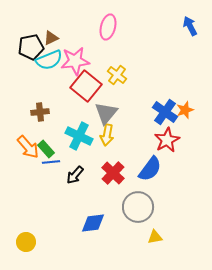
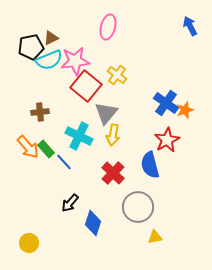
blue cross: moved 1 px right, 9 px up
yellow arrow: moved 6 px right
blue line: moved 13 px right; rotated 54 degrees clockwise
blue semicircle: moved 4 px up; rotated 128 degrees clockwise
black arrow: moved 5 px left, 28 px down
blue diamond: rotated 65 degrees counterclockwise
yellow circle: moved 3 px right, 1 px down
